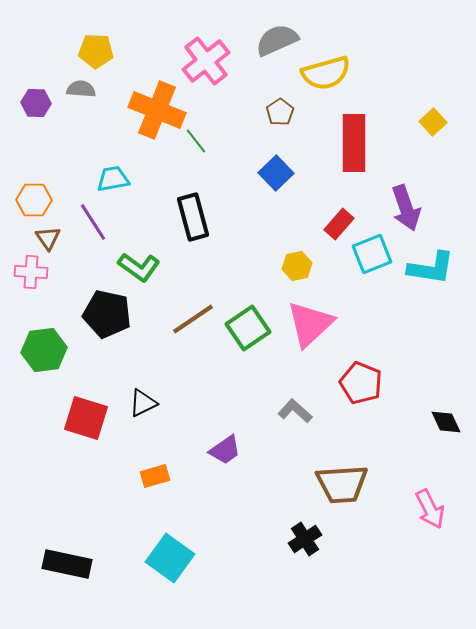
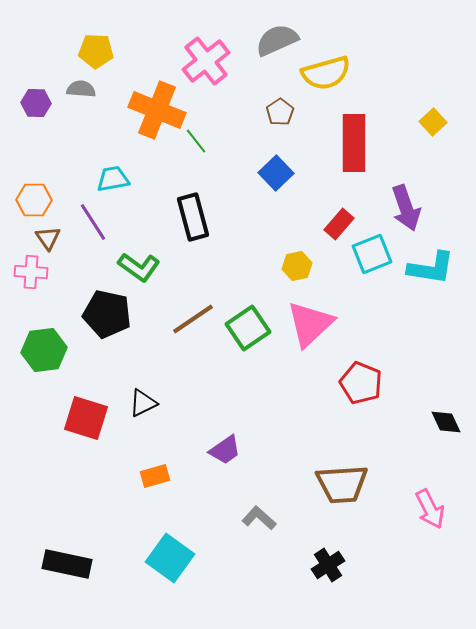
gray L-shape at (295, 411): moved 36 px left, 107 px down
black cross at (305, 539): moved 23 px right, 26 px down
